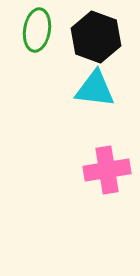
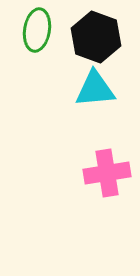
cyan triangle: rotated 12 degrees counterclockwise
pink cross: moved 3 px down
